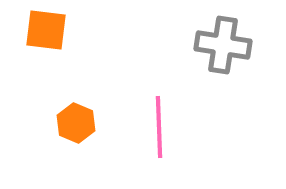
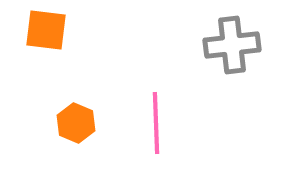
gray cross: moved 9 px right; rotated 16 degrees counterclockwise
pink line: moved 3 px left, 4 px up
